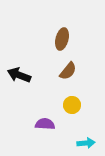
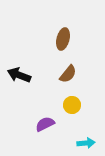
brown ellipse: moved 1 px right
brown semicircle: moved 3 px down
purple semicircle: rotated 30 degrees counterclockwise
